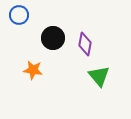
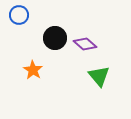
black circle: moved 2 px right
purple diamond: rotated 60 degrees counterclockwise
orange star: rotated 24 degrees clockwise
